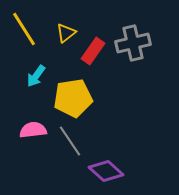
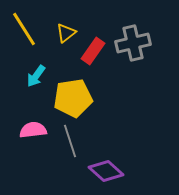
gray line: rotated 16 degrees clockwise
